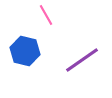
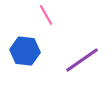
blue hexagon: rotated 8 degrees counterclockwise
